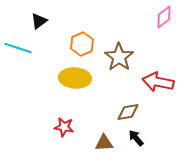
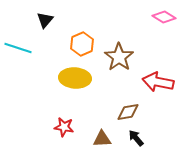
pink diamond: rotated 70 degrees clockwise
black triangle: moved 6 px right, 1 px up; rotated 12 degrees counterclockwise
brown triangle: moved 2 px left, 4 px up
